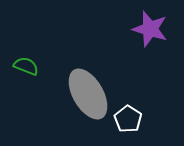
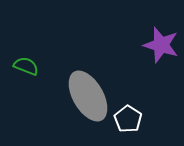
purple star: moved 11 px right, 16 px down
gray ellipse: moved 2 px down
